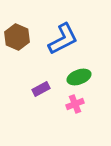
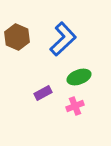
blue L-shape: rotated 16 degrees counterclockwise
purple rectangle: moved 2 px right, 4 px down
pink cross: moved 2 px down
